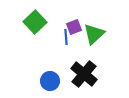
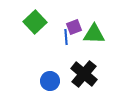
green triangle: rotated 45 degrees clockwise
